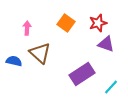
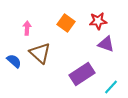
red star: moved 2 px up; rotated 12 degrees clockwise
blue semicircle: rotated 28 degrees clockwise
